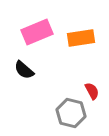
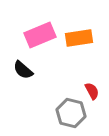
pink rectangle: moved 3 px right, 3 px down
orange rectangle: moved 2 px left
black semicircle: moved 1 px left
